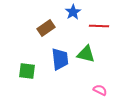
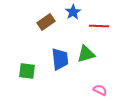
brown rectangle: moved 6 px up
green triangle: rotated 30 degrees counterclockwise
